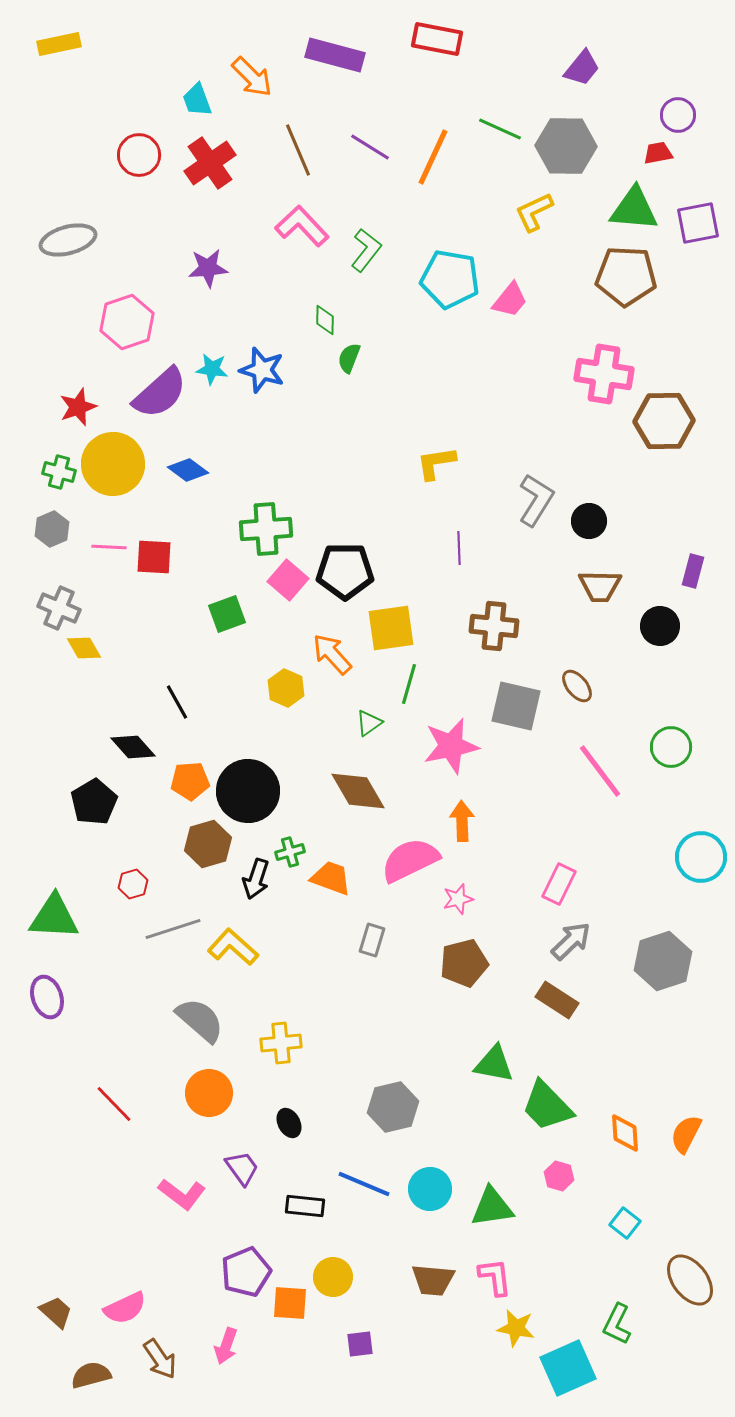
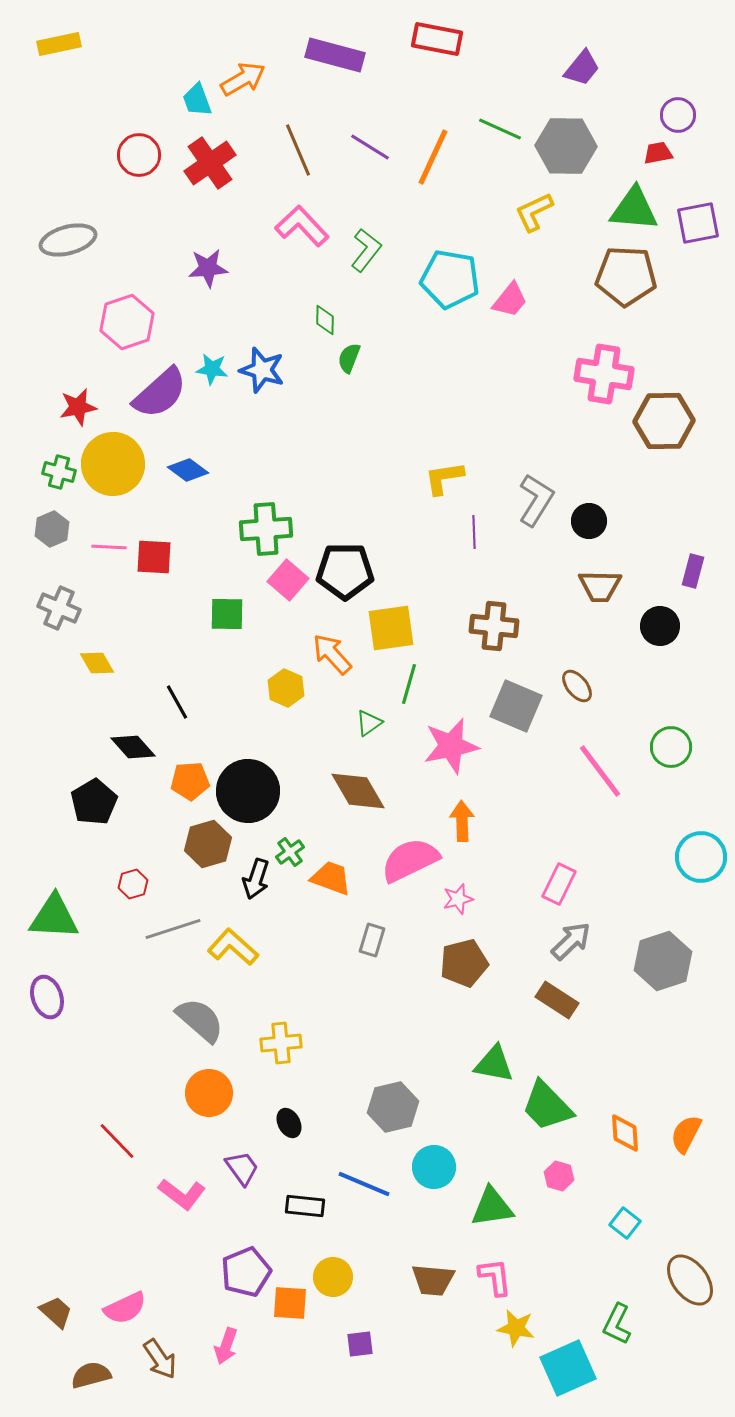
orange arrow at (252, 77): moved 9 px left, 2 px down; rotated 75 degrees counterclockwise
red star at (78, 407): rotated 9 degrees clockwise
yellow L-shape at (436, 463): moved 8 px right, 15 px down
purple line at (459, 548): moved 15 px right, 16 px up
green square at (227, 614): rotated 21 degrees clockwise
yellow diamond at (84, 648): moved 13 px right, 15 px down
gray square at (516, 706): rotated 10 degrees clockwise
green cross at (290, 852): rotated 20 degrees counterclockwise
red line at (114, 1104): moved 3 px right, 37 px down
cyan circle at (430, 1189): moved 4 px right, 22 px up
